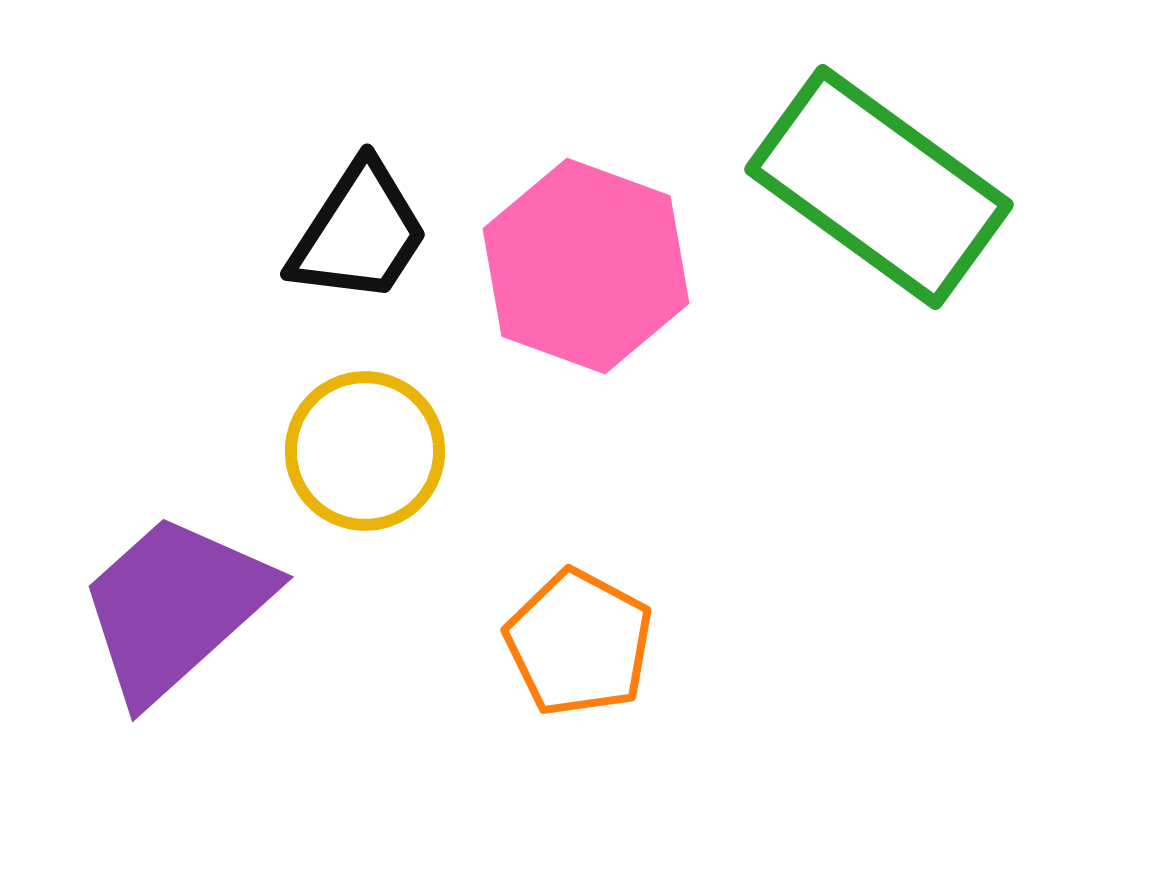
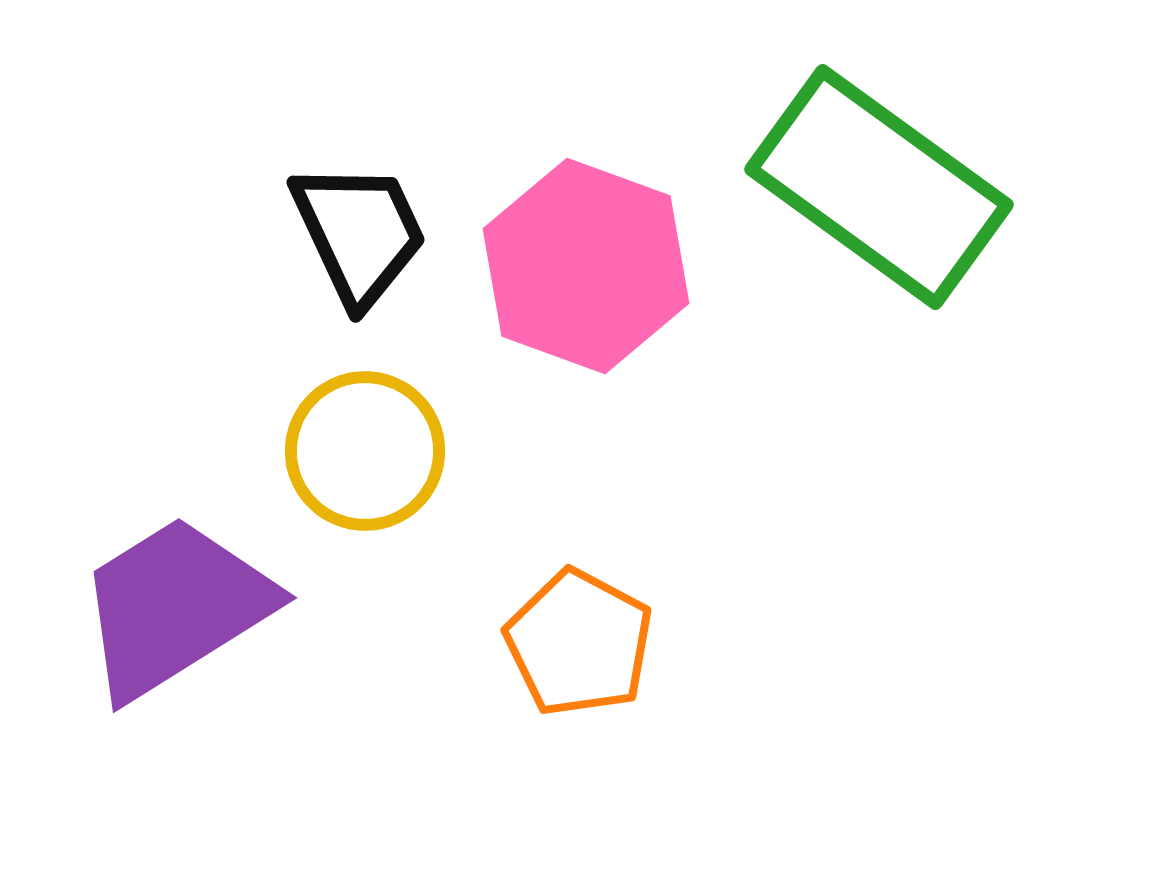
black trapezoid: rotated 58 degrees counterclockwise
purple trapezoid: rotated 10 degrees clockwise
